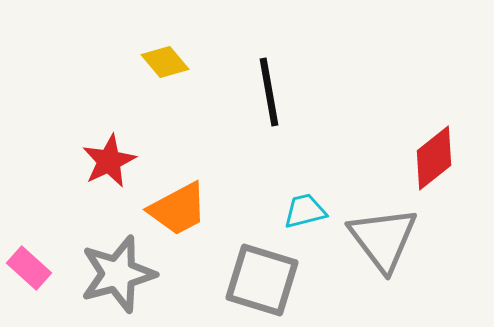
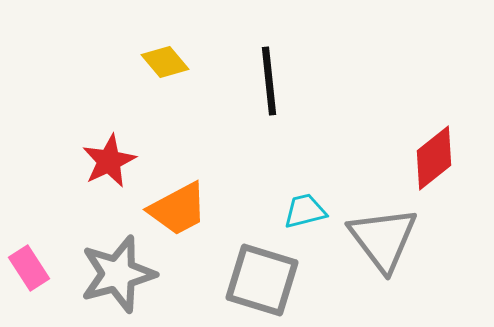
black line: moved 11 px up; rotated 4 degrees clockwise
pink rectangle: rotated 15 degrees clockwise
